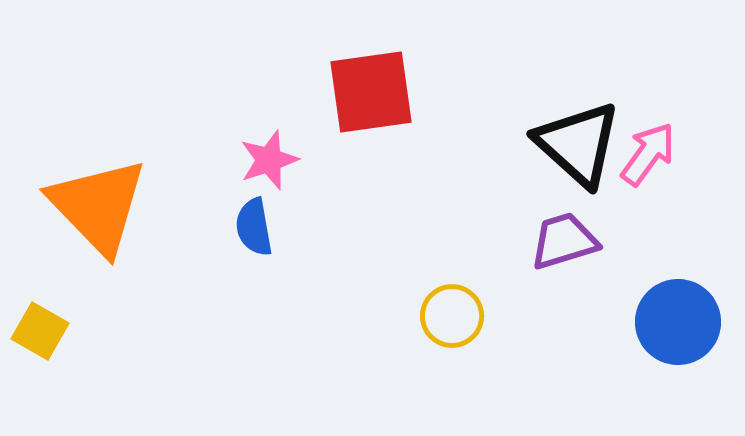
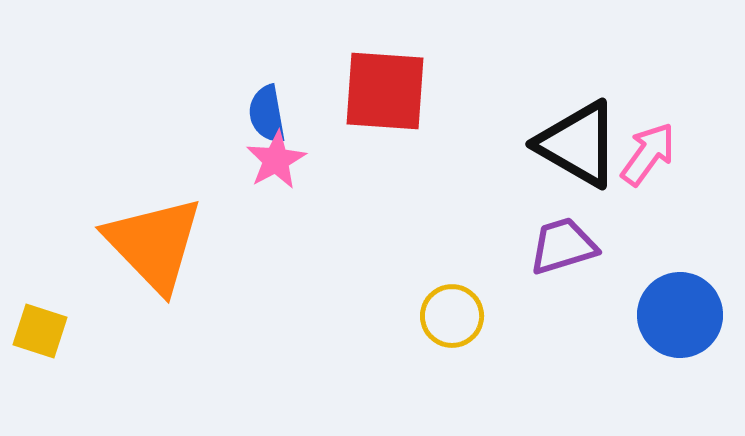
red square: moved 14 px right, 1 px up; rotated 12 degrees clockwise
black triangle: rotated 12 degrees counterclockwise
pink star: moved 7 px right; rotated 10 degrees counterclockwise
orange triangle: moved 56 px right, 38 px down
blue semicircle: moved 13 px right, 113 px up
purple trapezoid: moved 1 px left, 5 px down
blue circle: moved 2 px right, 7 px up
yellow square: rotated 12 degrees counterclockwise
